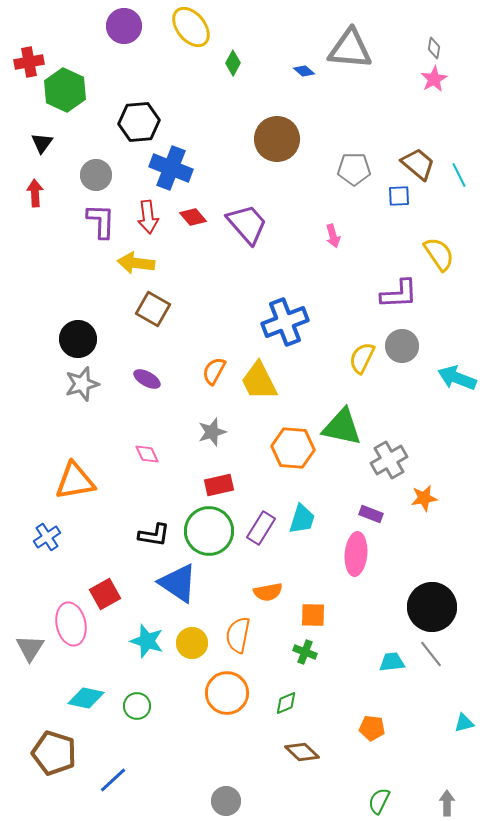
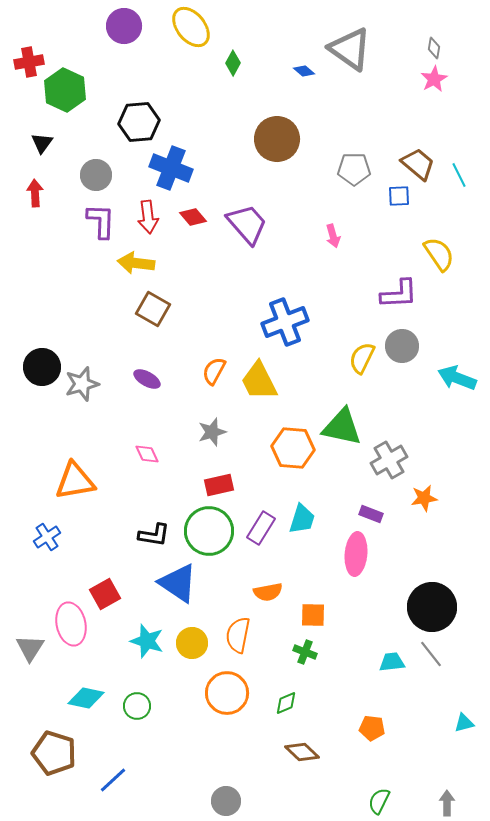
gray triangle at (350, 49): rotated 30 degrees clockwise
black circle at (78, 339): moved 36 px left, 28 px down
